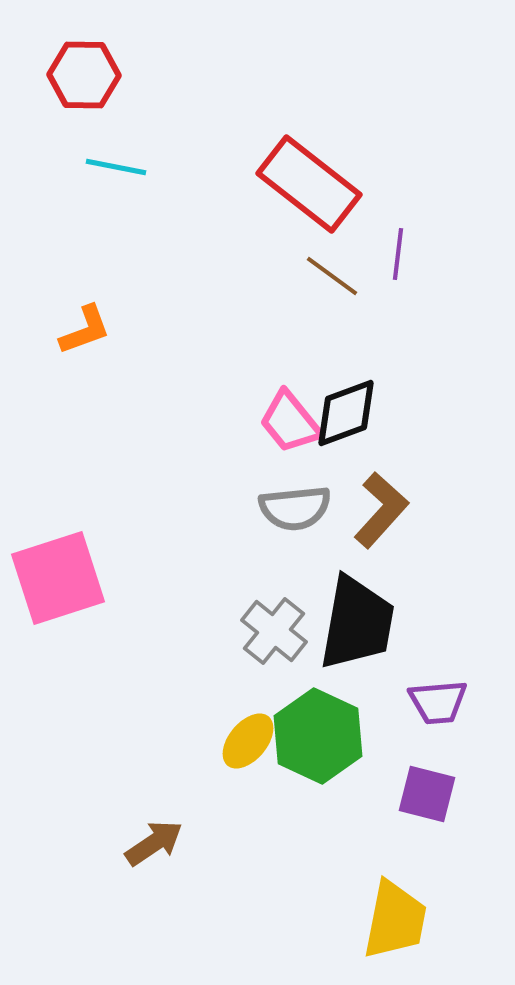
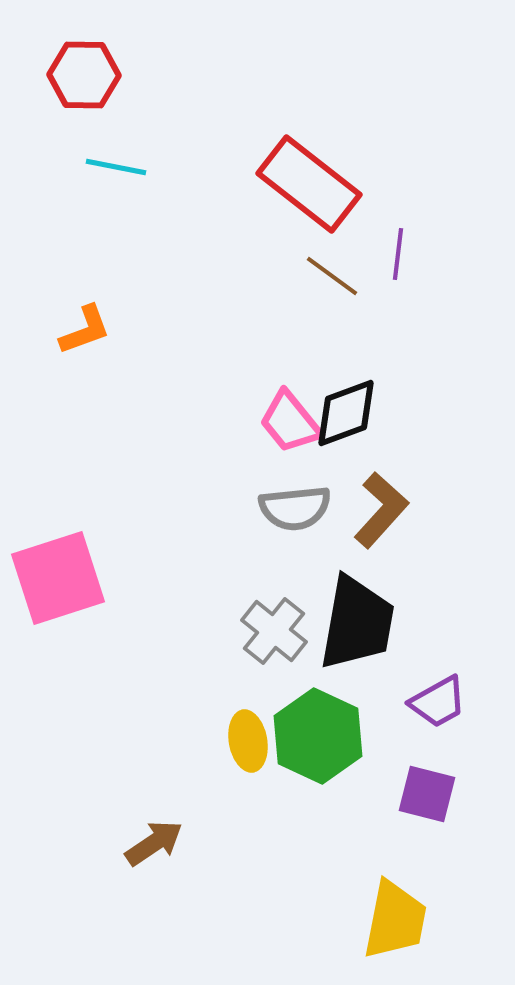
purple trapezoid: rotated 24 degrees counterclockwise
yellow ellipse: rotated 50 degrees counterclockwise
